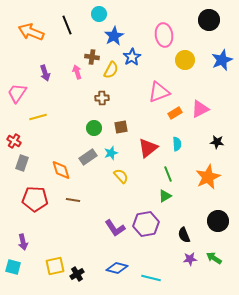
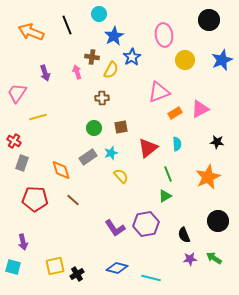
brown line at (73, 200): rotated 32 degrees clockwise
